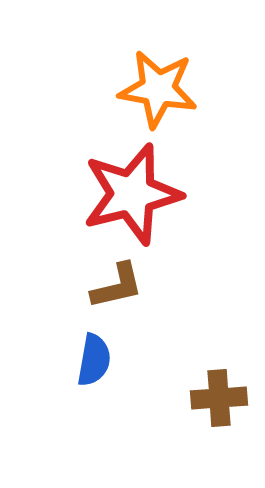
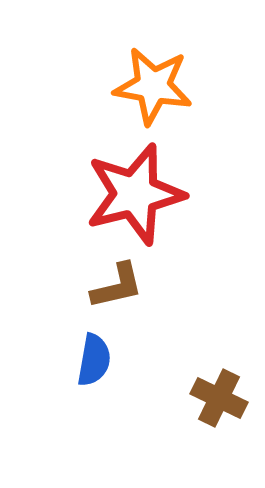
orange star: moved 5 px left, 3 px up
red star: moved 3 px right
brown cross: rotated 30 degrees clockwise
